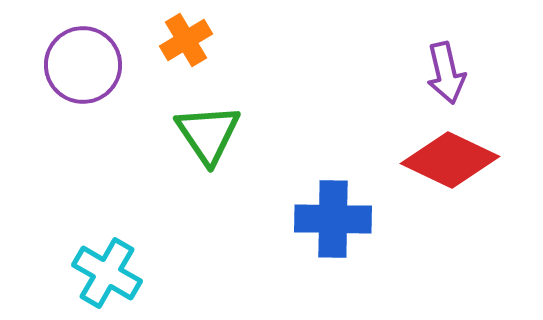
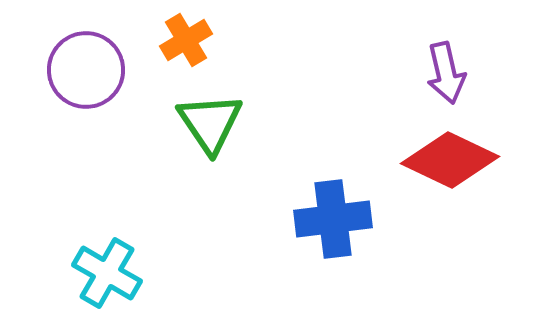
purple circle: moved 3 px right, 5 px down
green triangle: moved 2 px right, 11 px up
blue cross: rotated 8 degrees counterclockwise
